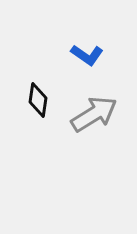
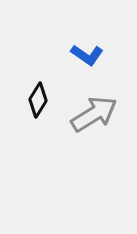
black diamond: rotated 24 degrees clockwise
